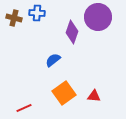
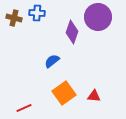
blue semicircle: moved 1 px left, 1 px down
